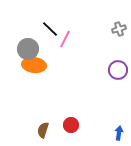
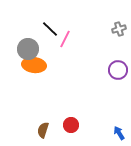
blue arrow: rotated 40 degrees counterclockwise
